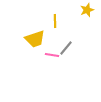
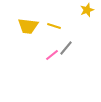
yellow line: moved 1 px left, 5 px down; rotated 72 degrees counterclockwise
yellow trapezoid: moved 7 px left, 13 px up; rotated 25 degrees clockwise
pink line: rotated 48 degrees counterclockwise
